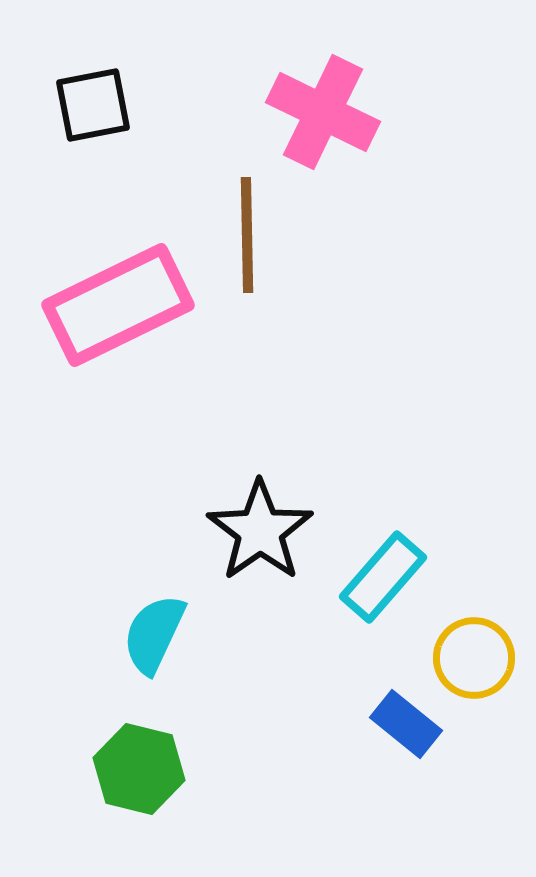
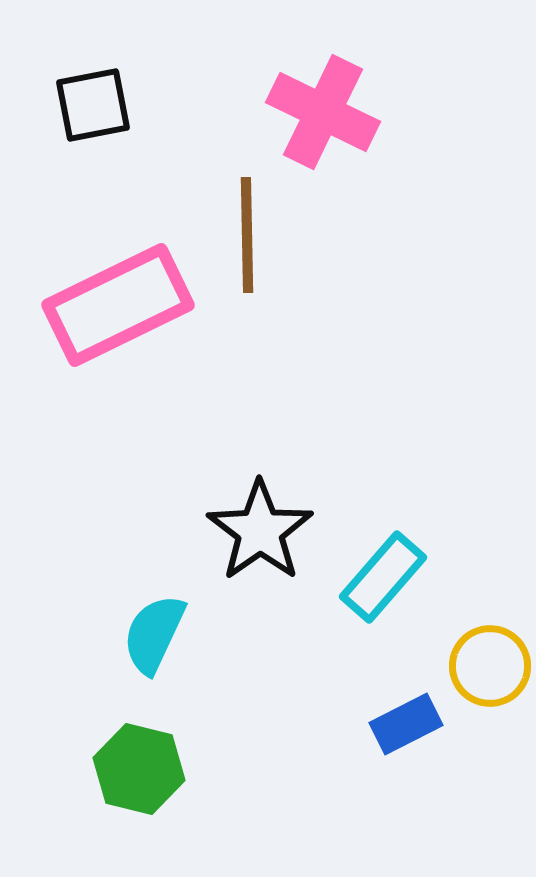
yellow circle: moved 16 px right, 8 px down
blue rectangle: rotated 66 degrees counterclockwise
